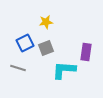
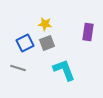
yellow star: moved 1 px left, 2 px down; rotated 16 degrees clockwise
gray square: moved 1 px right, 5 px up
purple rectangle: moved 2 px right, 20 px up
cyan L-shape: rotated 65 degrees clockwise
